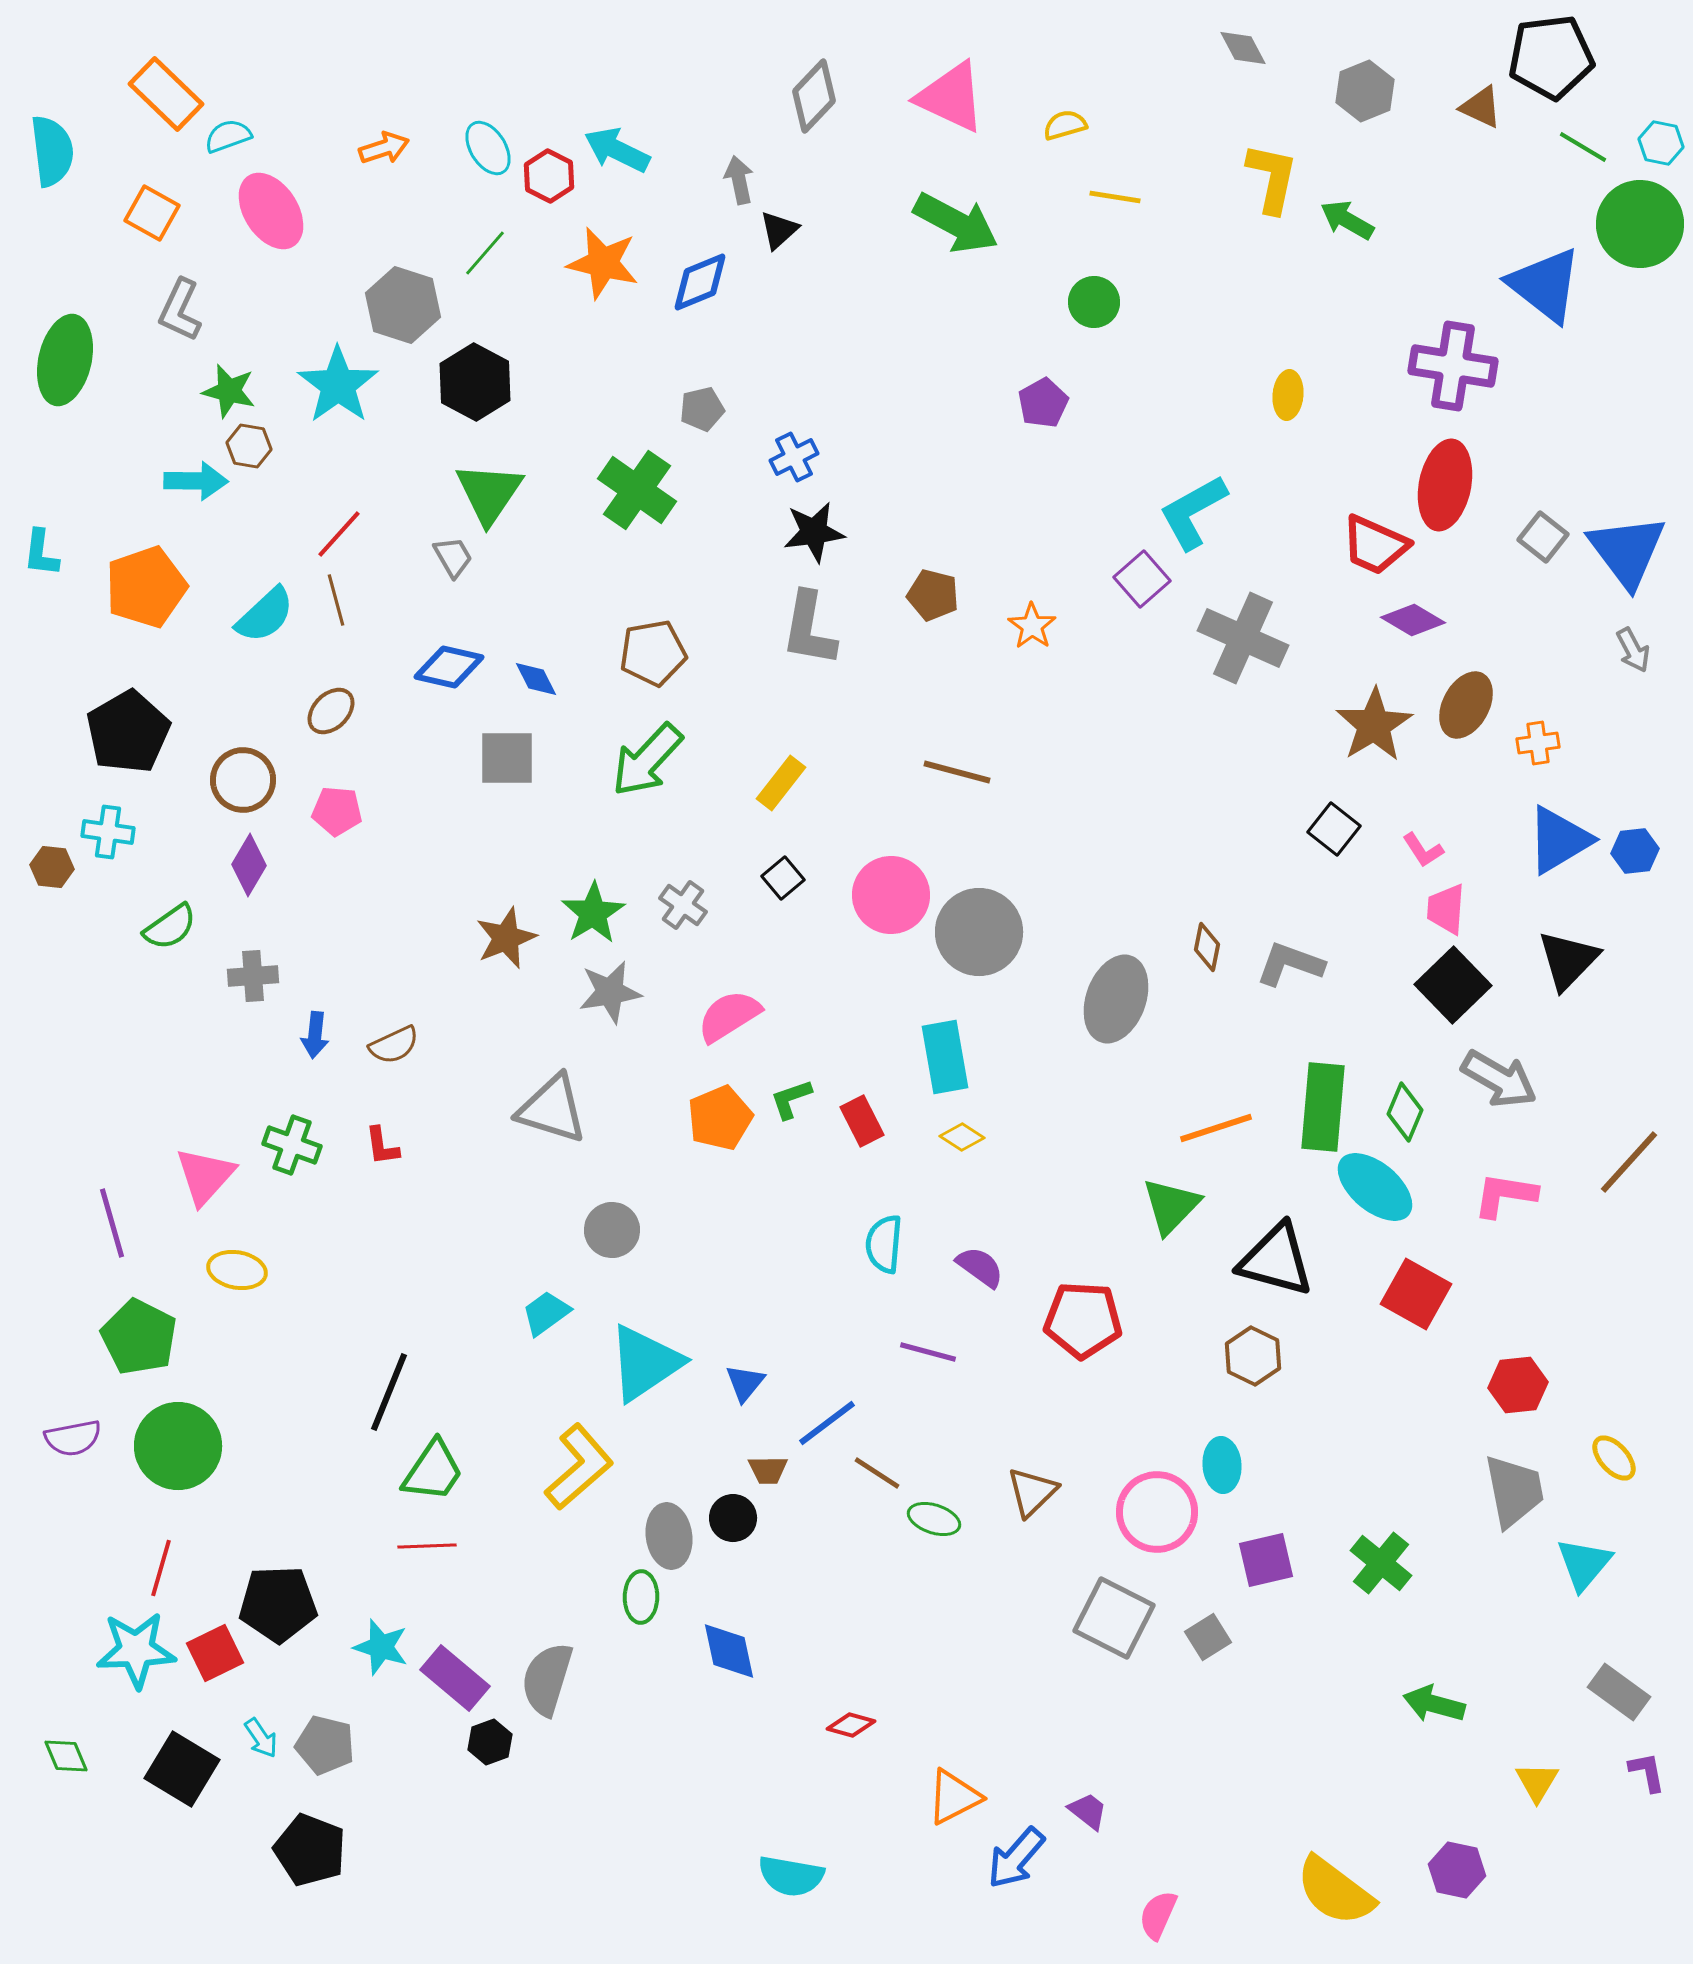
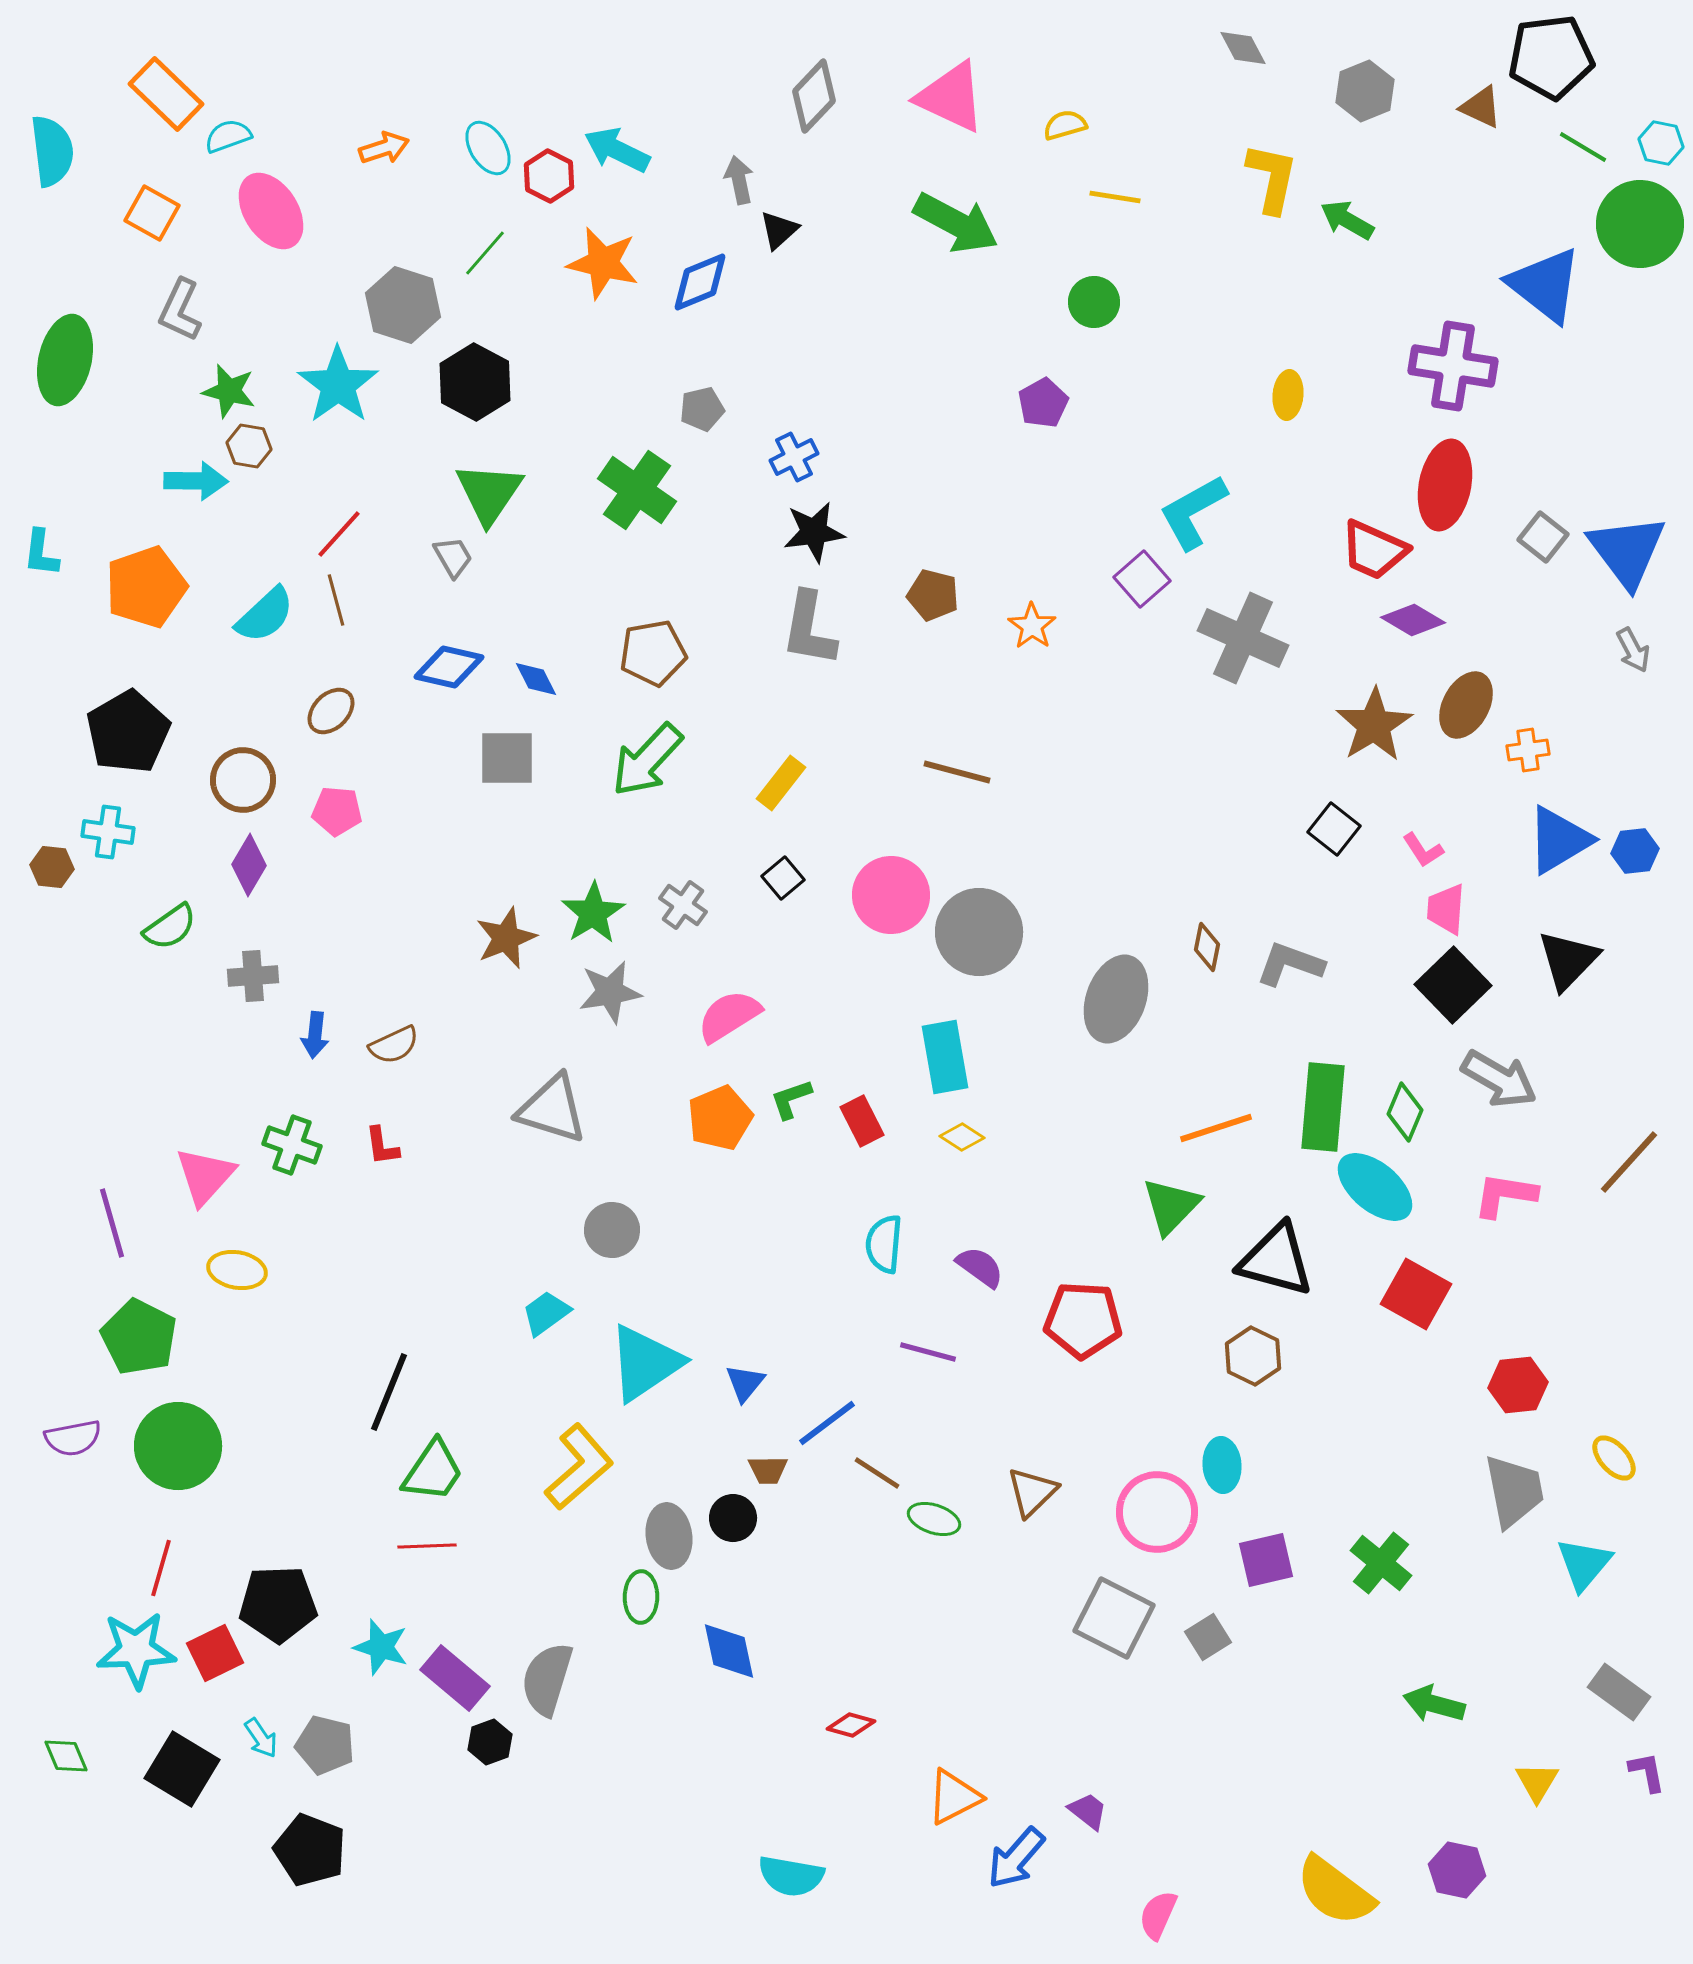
red trapezoid at (1375, 545): moved 1 px left, 5 px down
orange cross at (1538, 743): moved 10 px left, 7 px down
